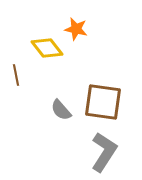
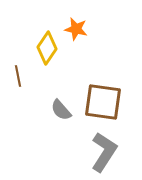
yellow diamond: rotated 72 degrees clockwise
brown line: moved 2 px right, 1 px down
